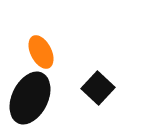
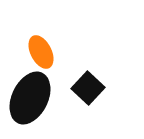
black square: moved 10 px left
